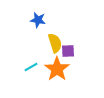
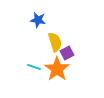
yellow semicircle: moved 1 px up
purple square: moved 1 px left, 2 px down; rotated 24 degrees counterclockwise
cyan line: moved 3 px right; rotated 48 degrees clockwise
